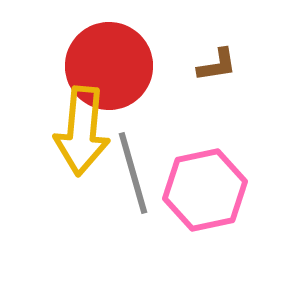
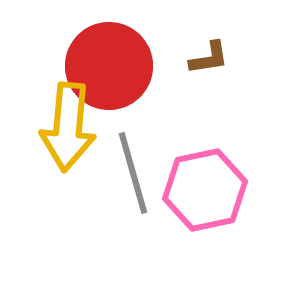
brown L-shape: moved 8 px left, 7 px up
yellow arrow: moved 14 px left, 4 px up
